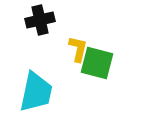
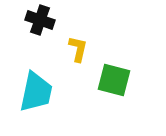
black cross: rotated 32 degrees clockwise
green square: moved 17 px right, 17 px down
